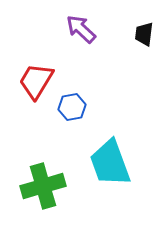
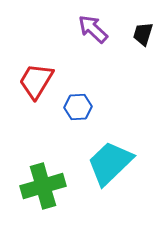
purple arrow: moved 12 px right
black trapezoid: moved 1 px left; rotated 10 degrees clockwise
blue hexagon: moved 6 px right; rotated 8 degrees clockwise
cyan trapezoid: rotated 66 degrees clockwise
